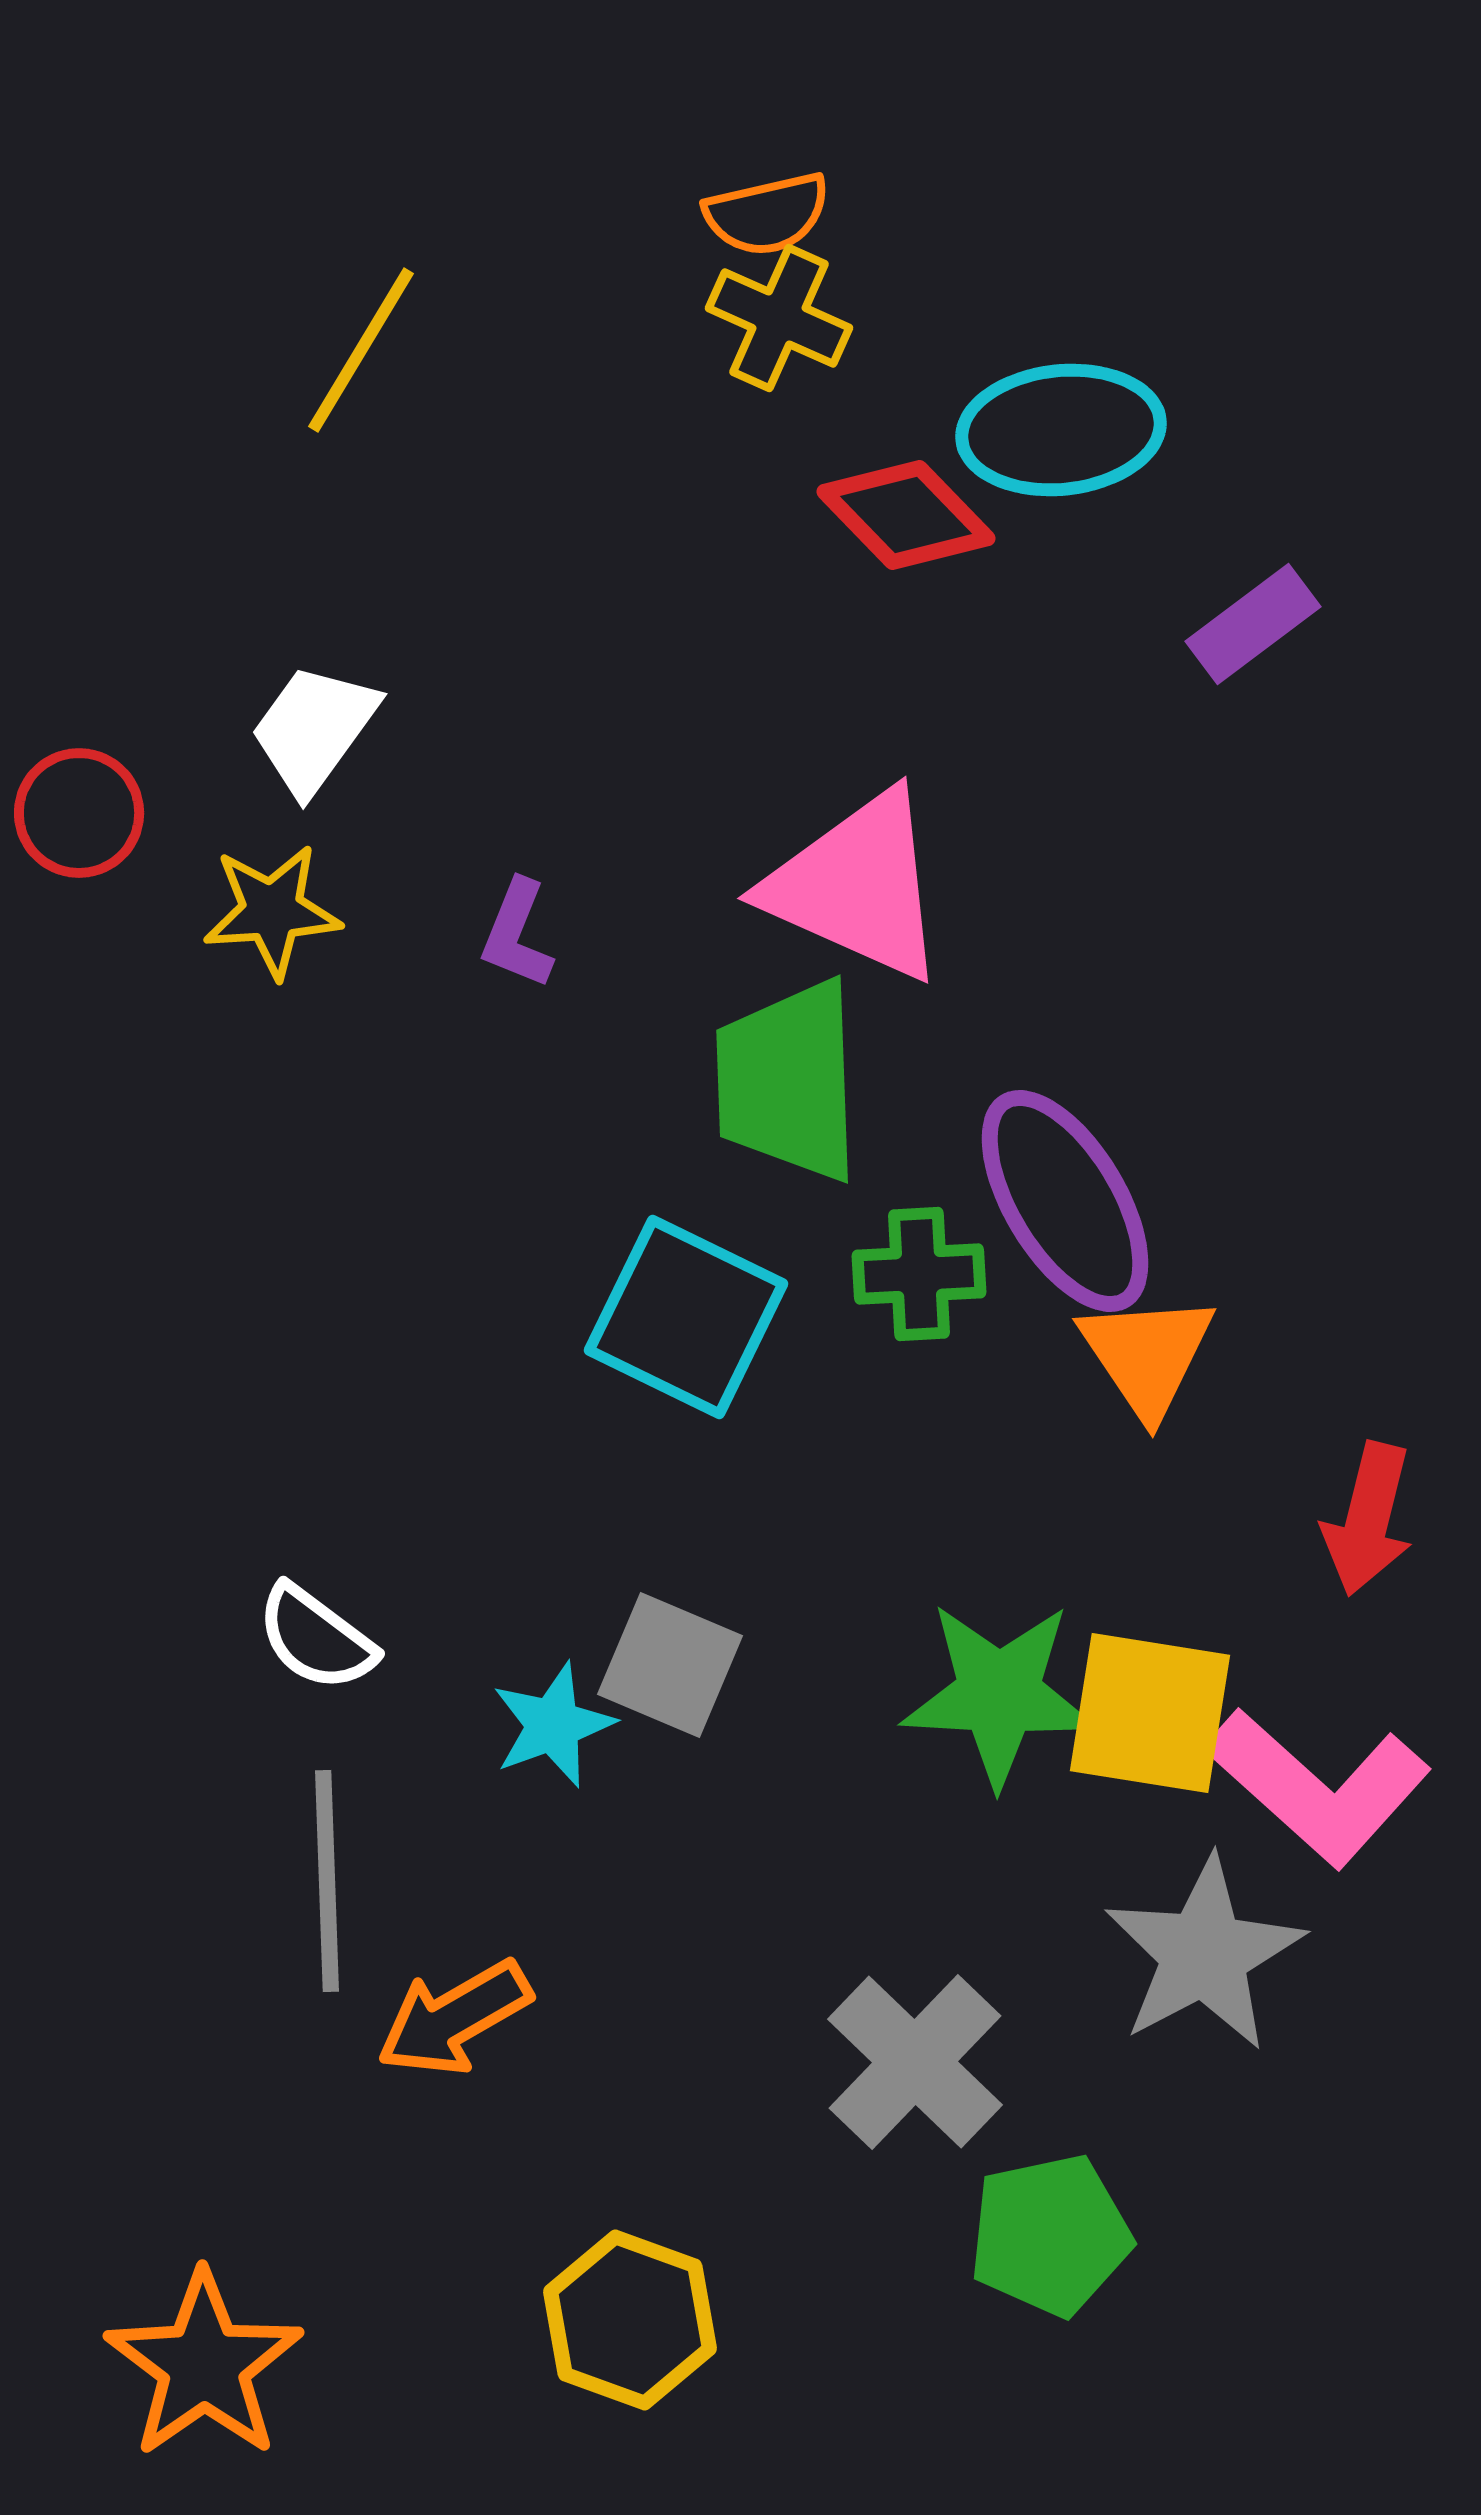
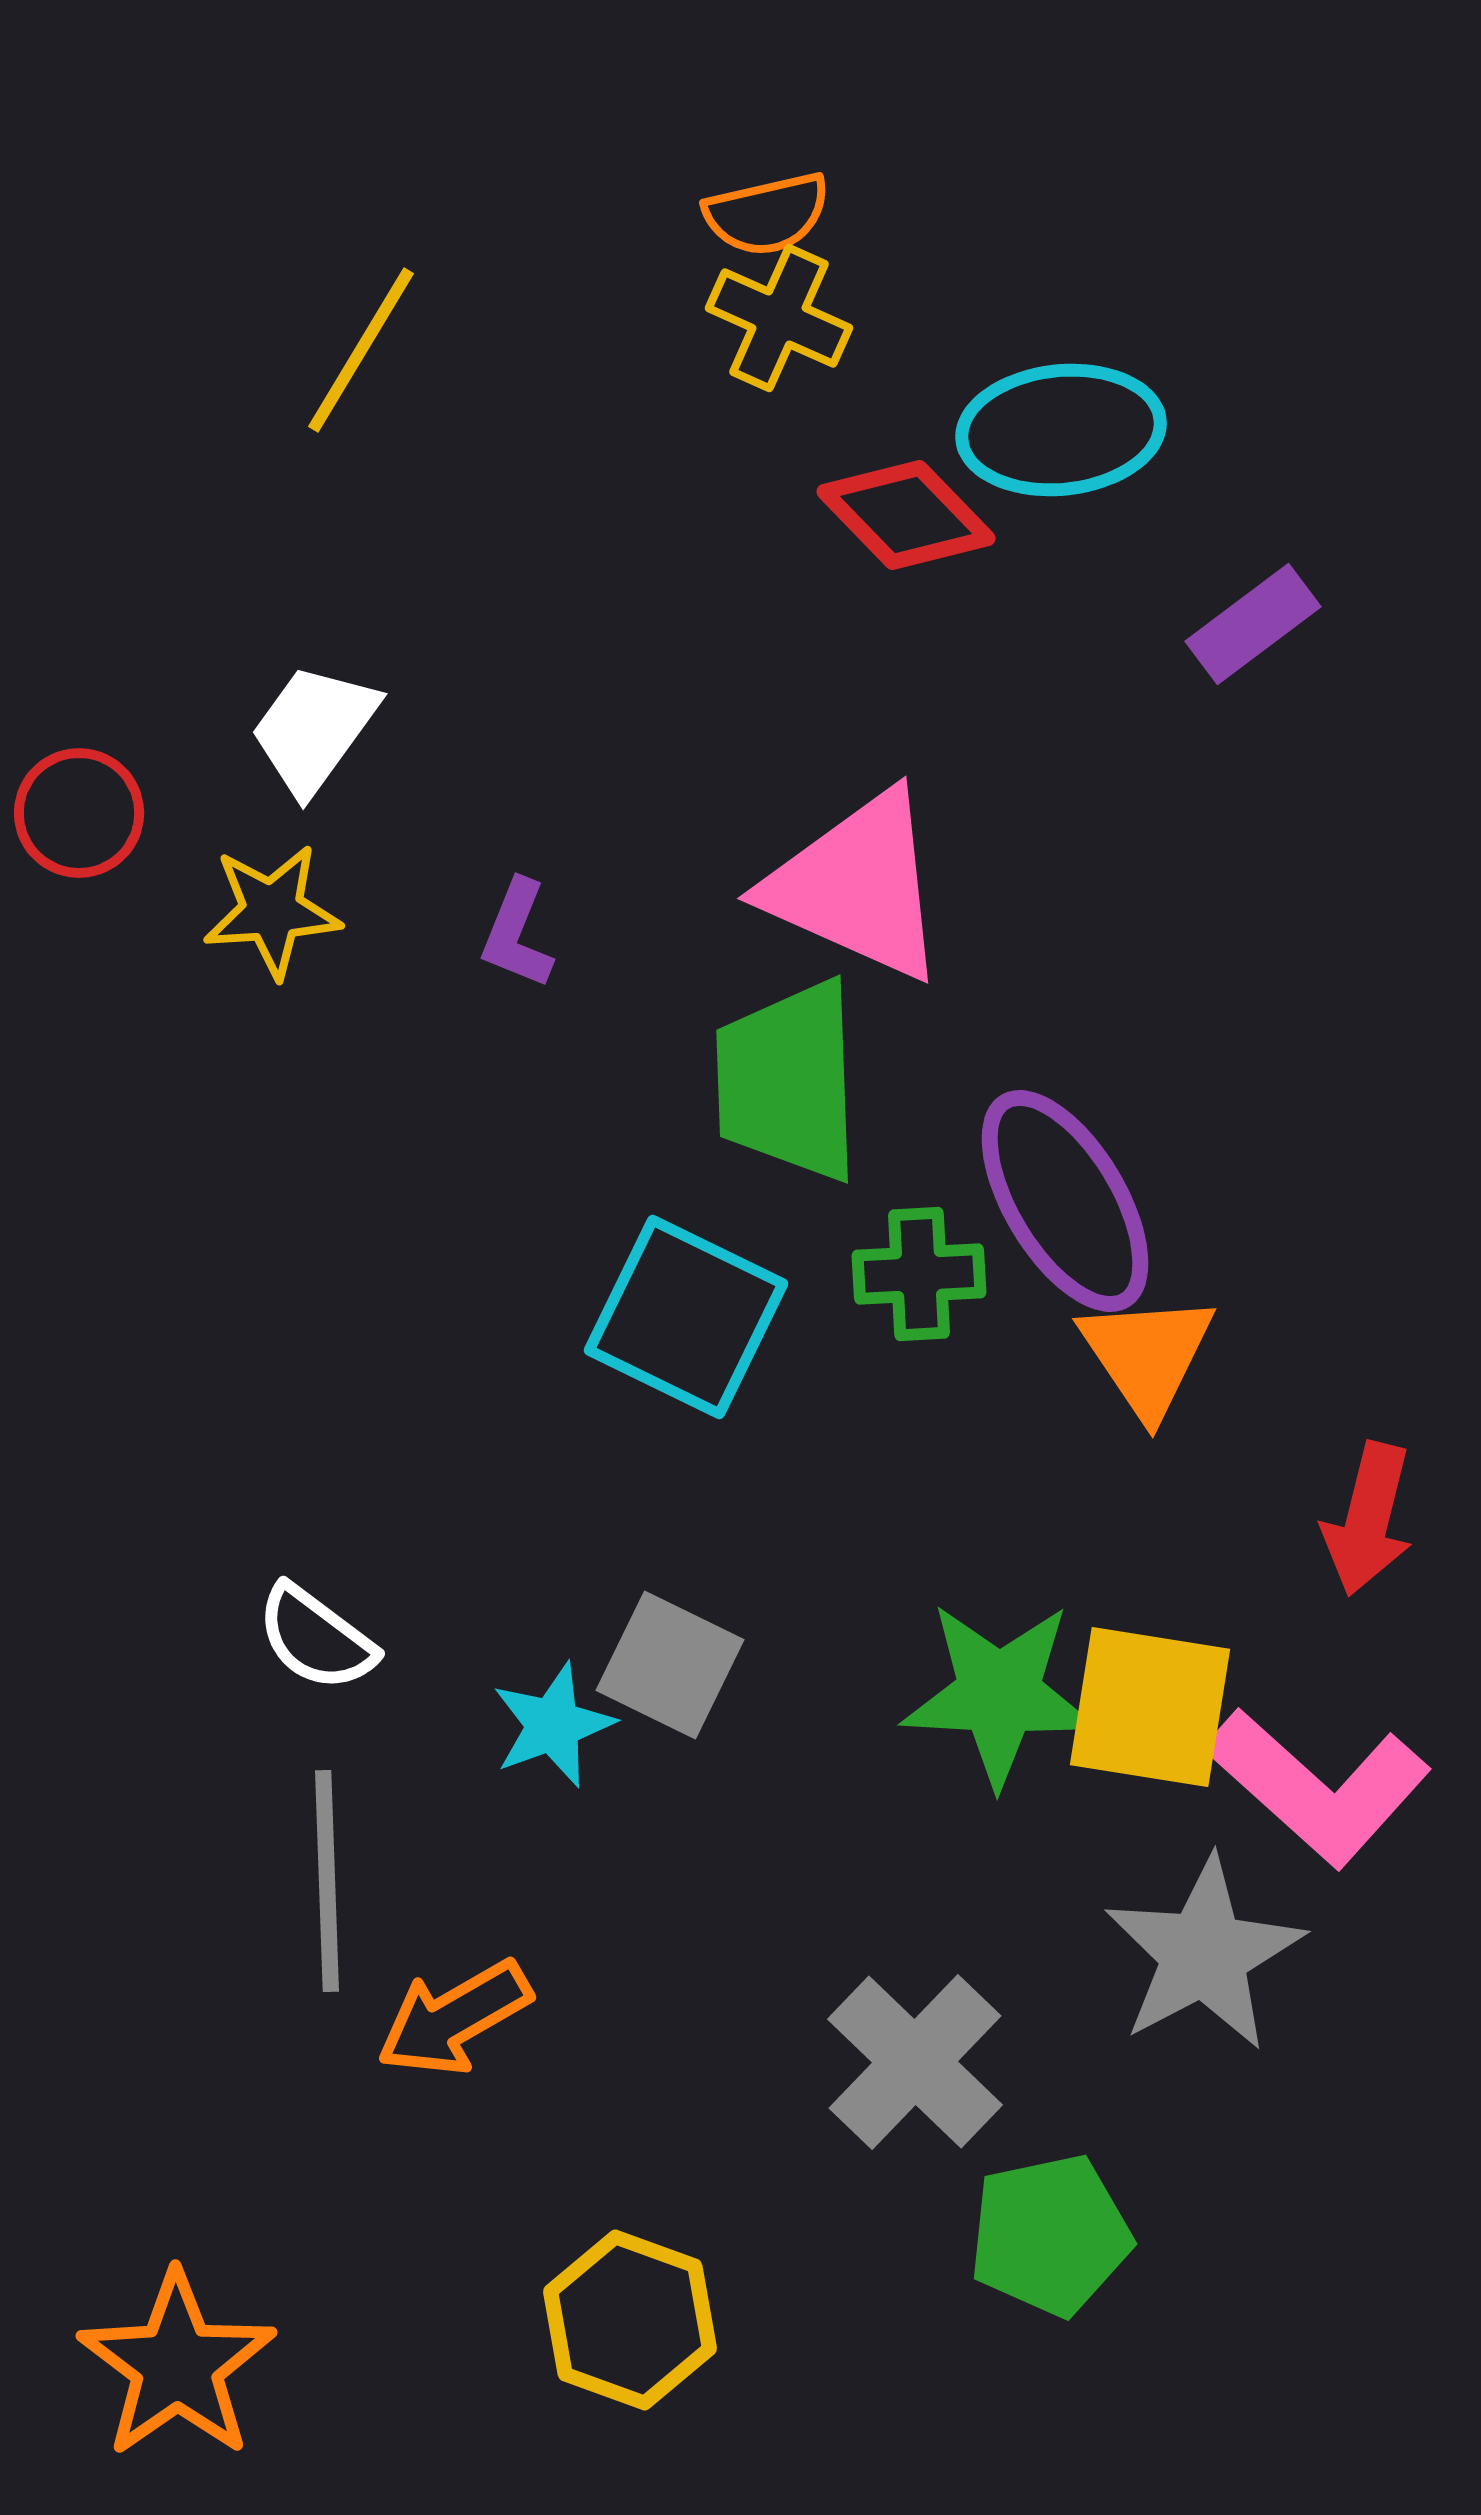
gray square: rotated 3 degrees clockwise
yellow square: moved 6 px up
orange star: moved 27 px left
